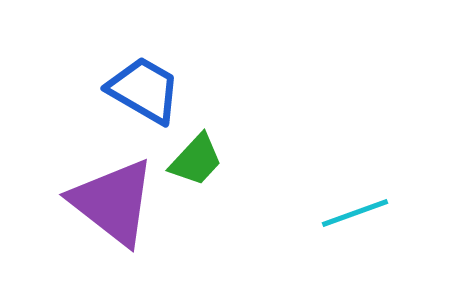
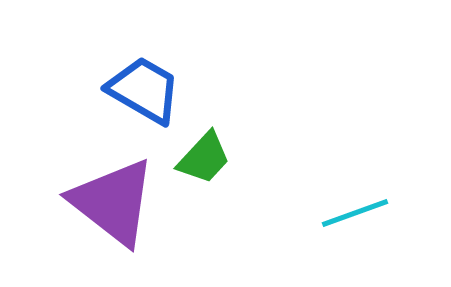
green trapezoid: moved 8 px right, 2 px up
